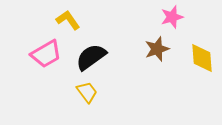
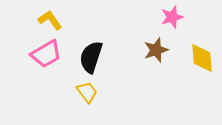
yellow L-shape: moved 18 px left
brown star: moved 1 px left, 1 px down
black semicircle: rotated 36 degrees counterclockwise
